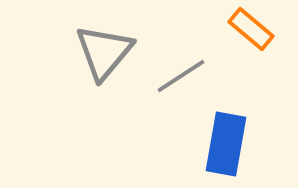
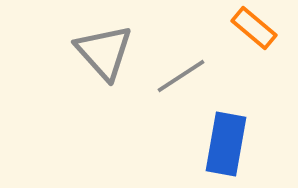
orange rectangle: moved 3 px right, 1 px up
gray triangle: rotated 22 degrees counterclockwise
